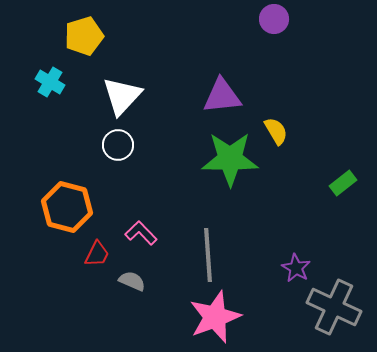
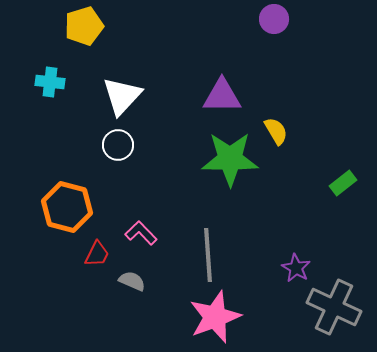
yellow pentagon: moved 10 px up
cyan cross: rotated 24 degrees counterclockwise
purple triangle: rotated 6 degrees clockwise
